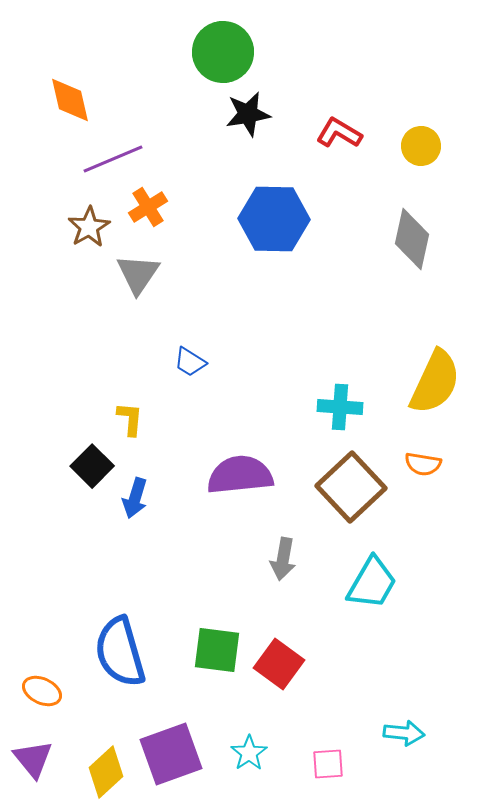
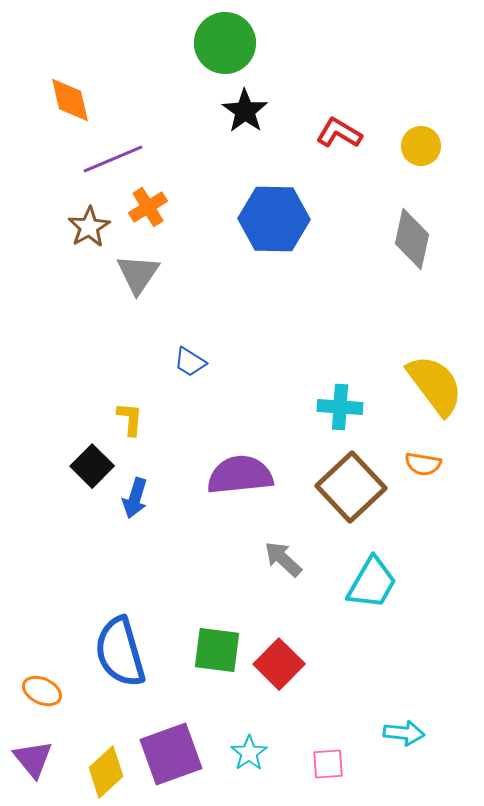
green circle: moved 2 px right, 9 px up
black star: moved 3 px left, 3 px up; rotated 27 degrees counterclockwise
yellow semicircle: moved 3 px down; rotated 62 degrees counterclockwise
gray arrow: rotated 123 degrees clockwise
red square: rotated 9 degrees clockwise
